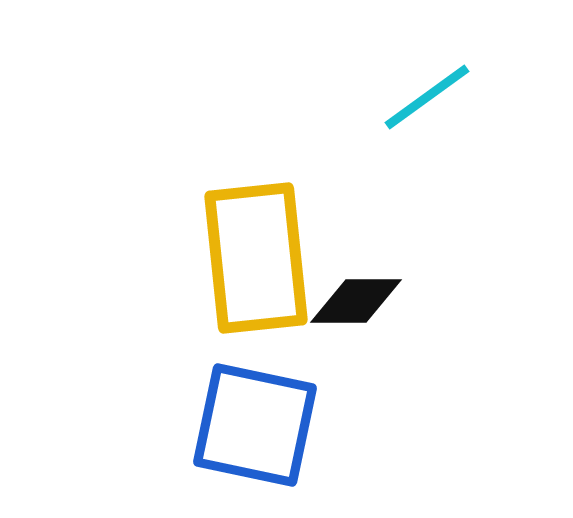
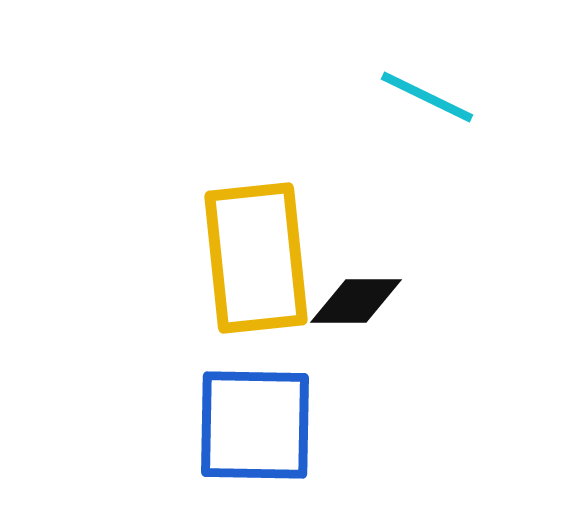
cyan line: rotated 62 degrees clockwise
blue square: rotated 11 degrees counterclockwise
